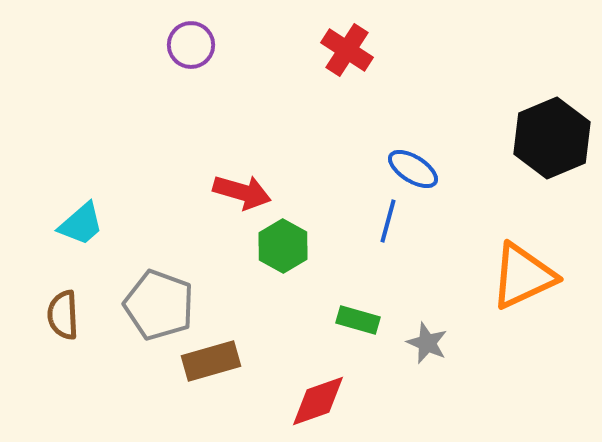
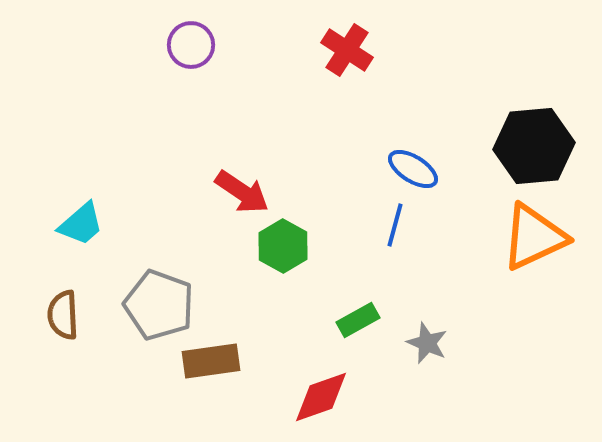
black hexagon: moved 18 px left, 8 px down; rotated 18 degrees clockwise
red arrow: rotated 18 degrees clockwise
blue line: moved 7 px right, 4 px down
orange triangle: moved 11 px right, 39 px up
green rectangle: rotated 45 degrees counterclockwise
brown rectangle: rotated 8 degrees clockwise
red diamond: moved 3 px right, 4 px up
